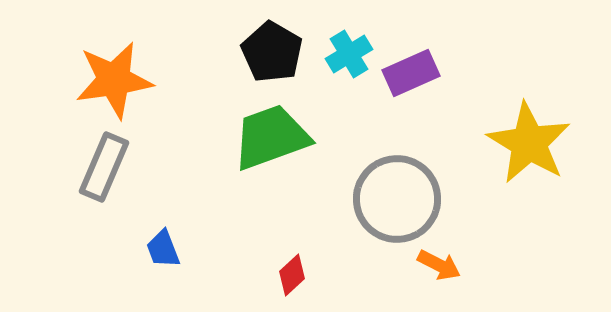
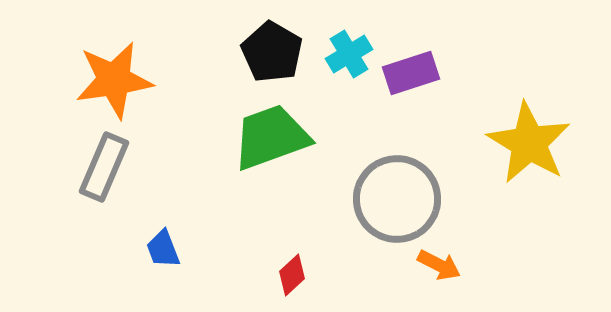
purple rectangle: rotated 6 degrees clockwise
